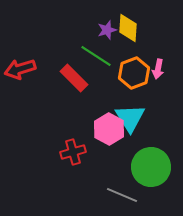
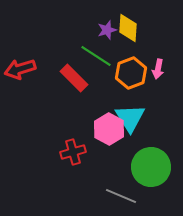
orange hexagon: moved 3 px left
gray line: moved 1 px left, 1 px down
